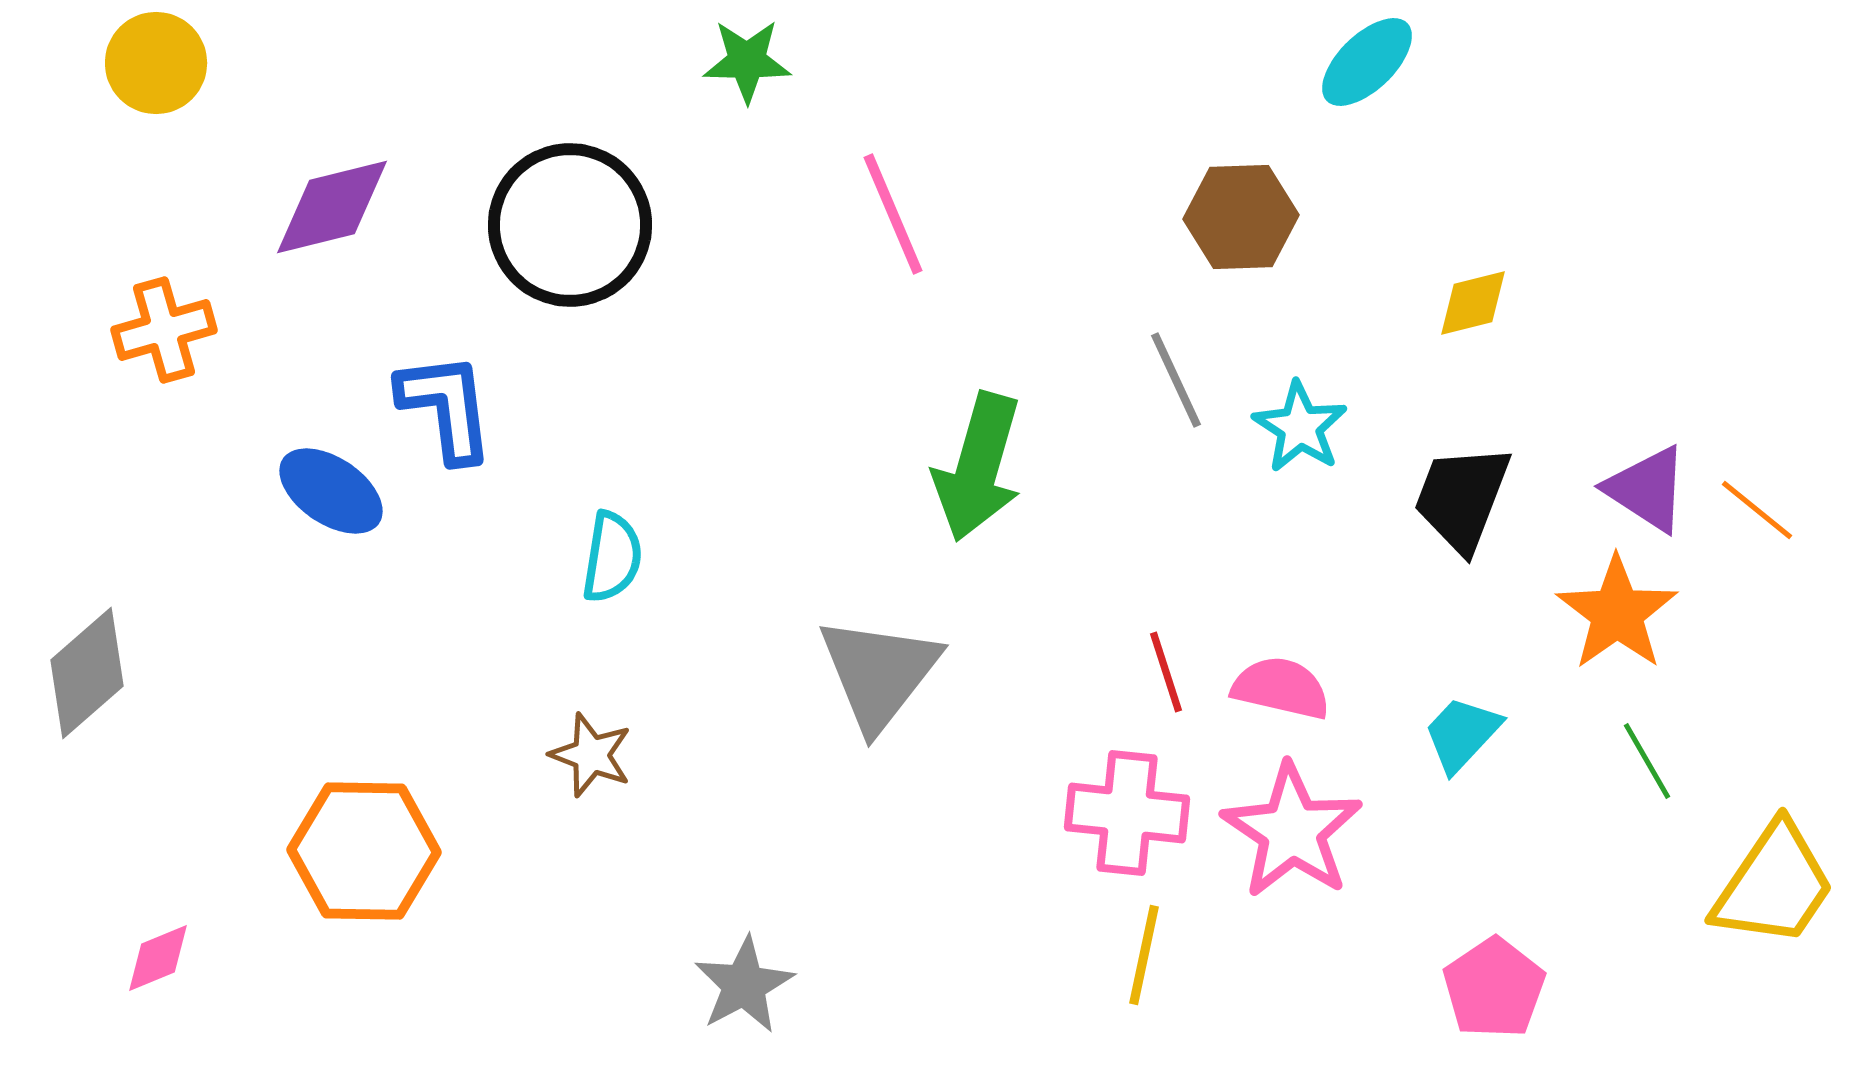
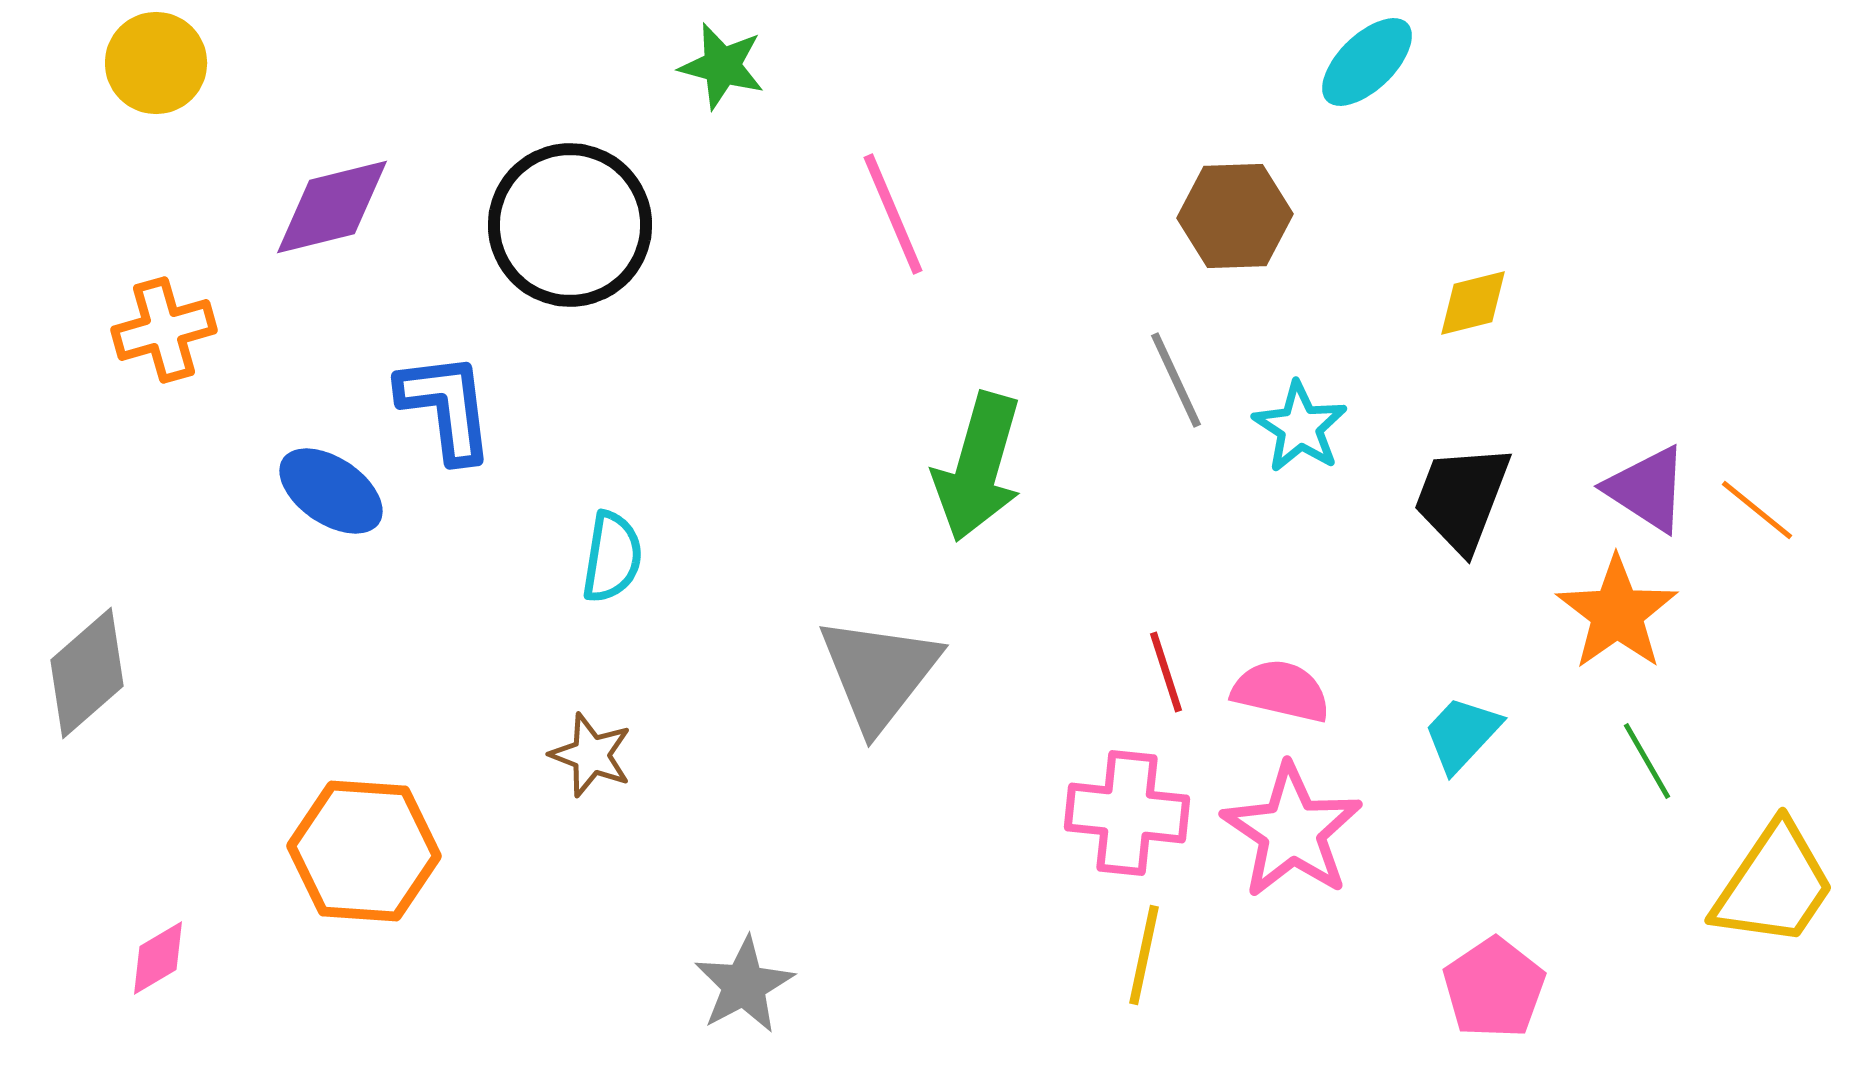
green star: moved 25 px left, 5 px down; rotated 14 degrees clockwise
brown hexagon: moved 6 px left, 1 px up
pink semicircle: moved 3 px down
orange hexagon: rotated 3 degrees clockwise
pink diamond: rotated 8 degrees counterclockwise
